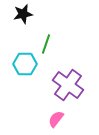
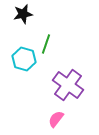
cyan hexagon: moved 1 px left, 5 px up; rotated 15 degrees clockwise
